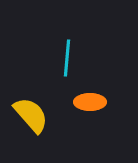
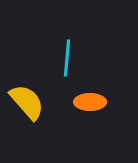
yellow semicircle: moved 4 px left, 13 px up
